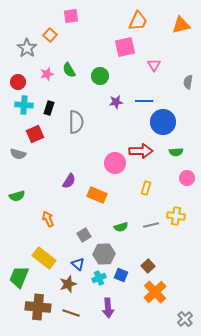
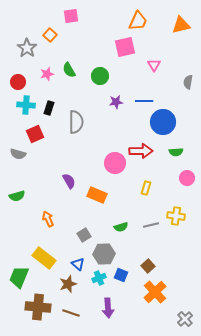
cyan cross at (24, 105): moved 2 px right
purple semicircle at (69, 181): rotated 63 degrees counterclockwise
